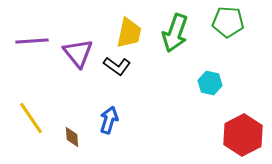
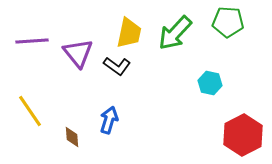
green arrow: rotated 24 degrees clockwise
yellow line: moved 1 px left, 7 px up
